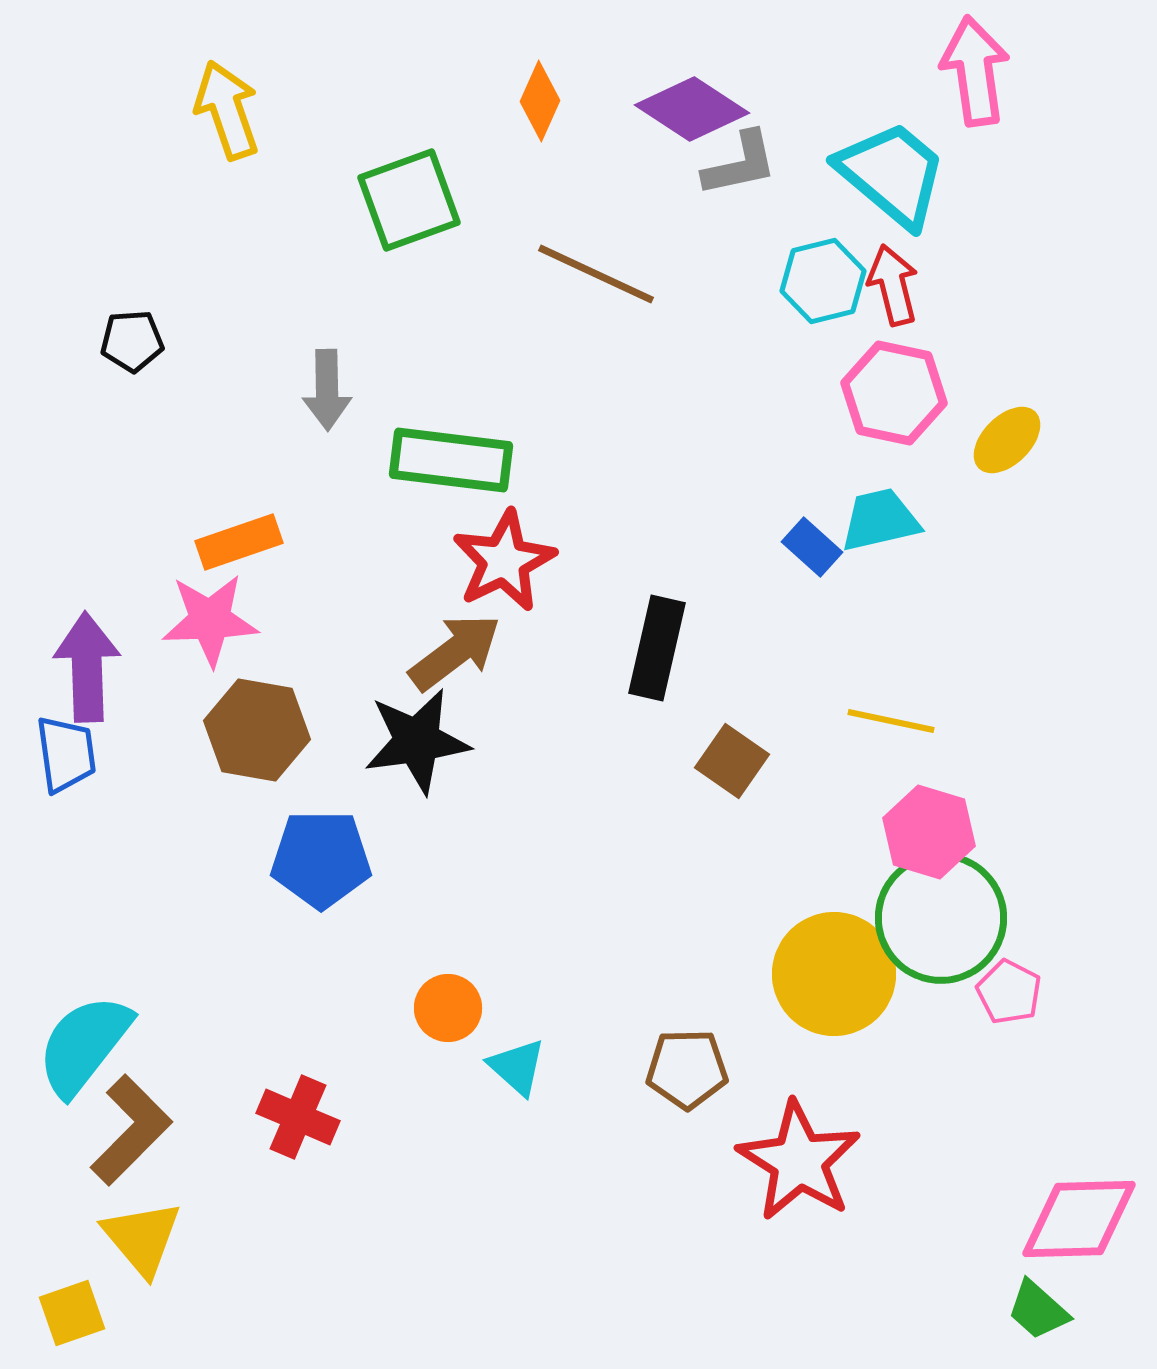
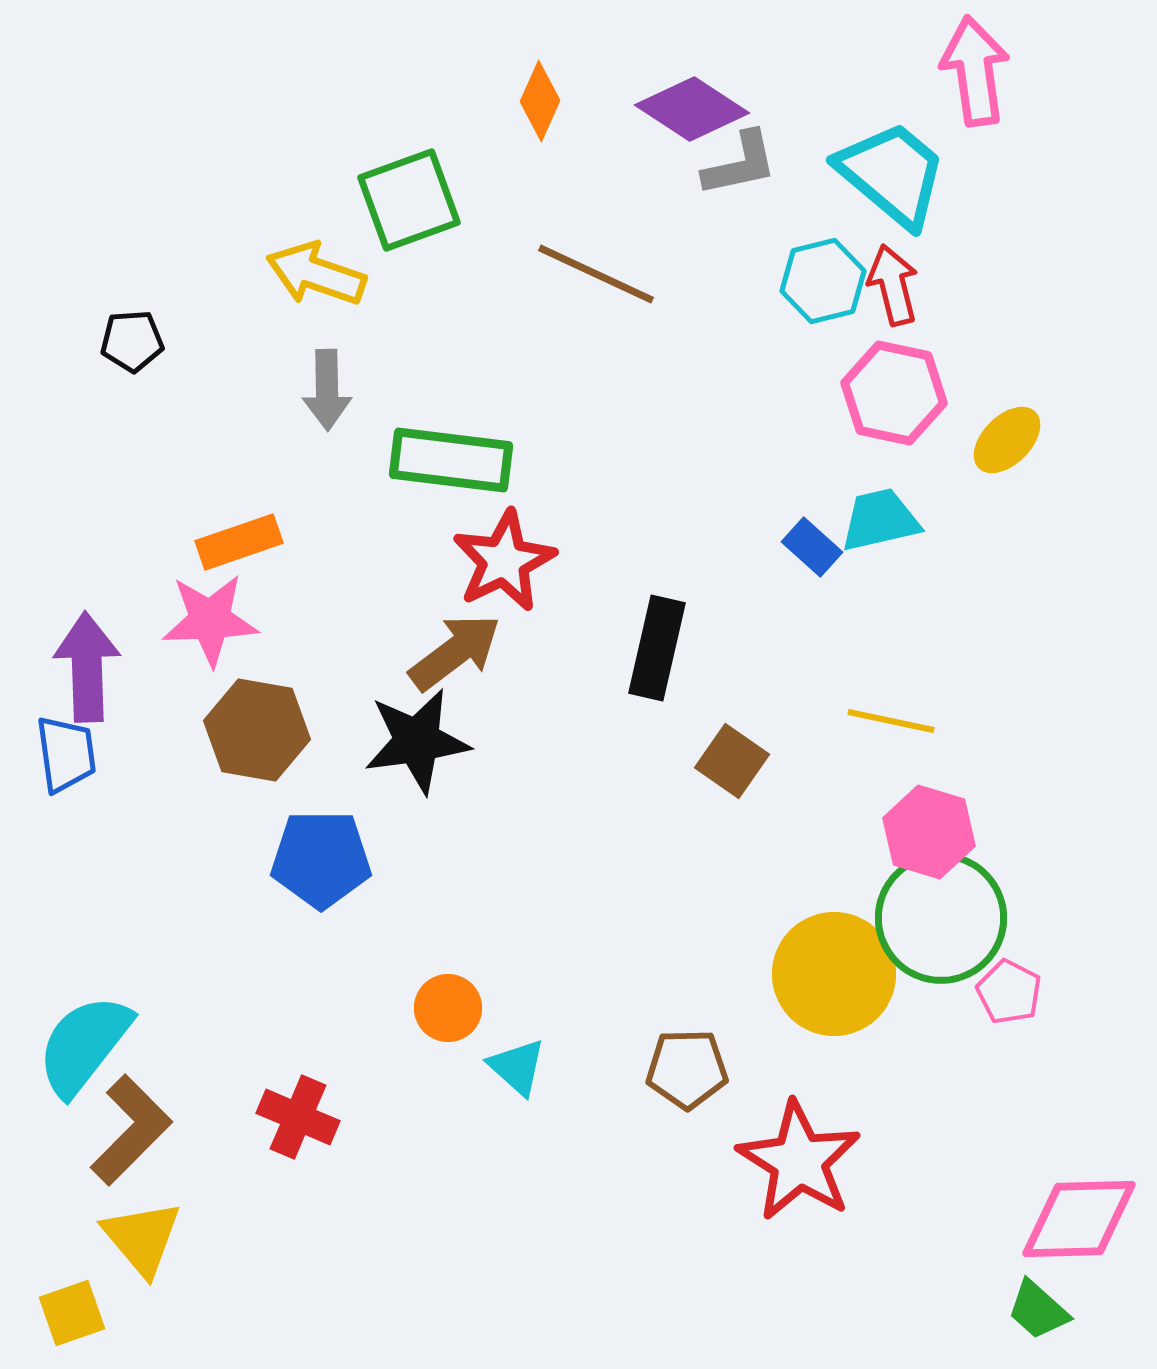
yellow arrow at (227, 110): moved 89 px right, 164 px down; rotated 52 degrees counterclockwise
